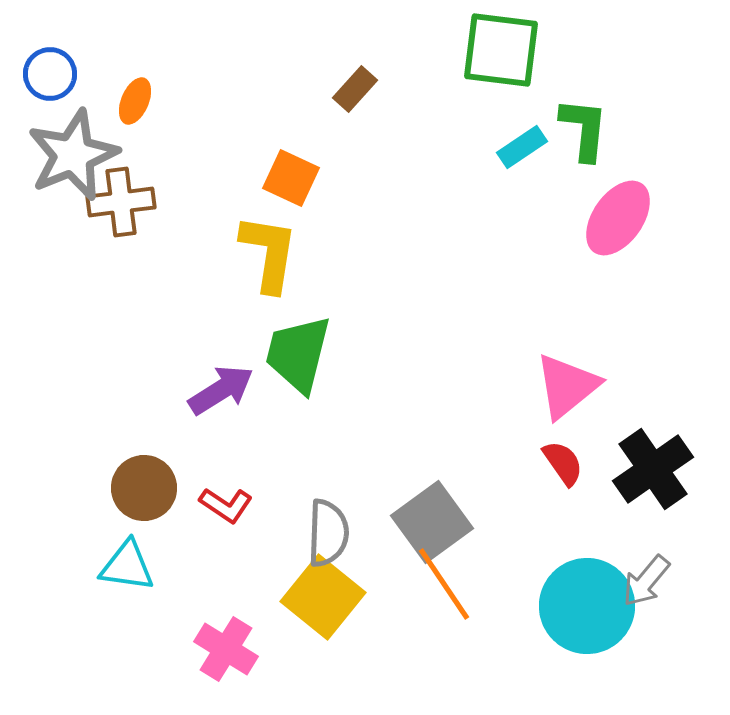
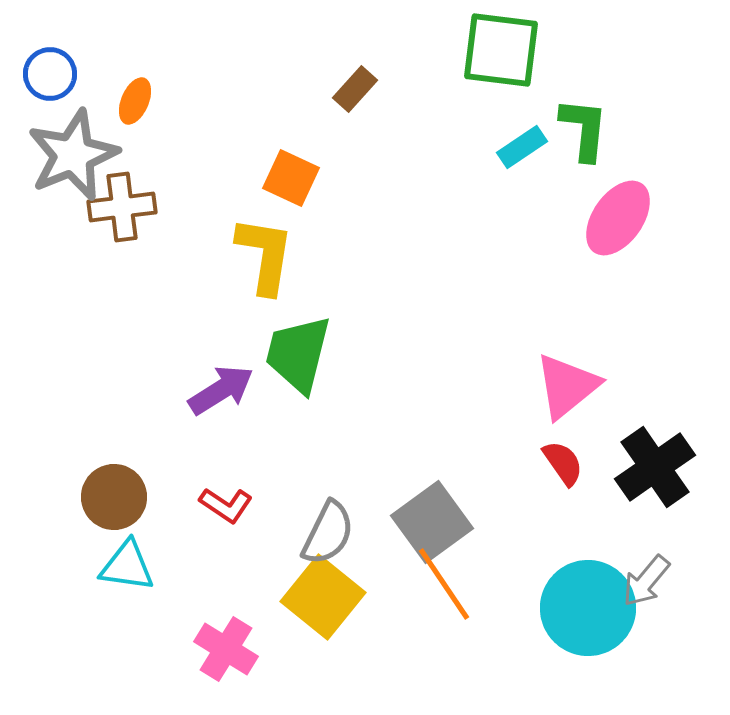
brown cross: moved 1 px right, 5 px down
yellow L-shape: moved 4 px left, 2 px down
black cross: moved 2 px right, 2 px up
brown circle: moved 30 px left, 9 px down
gray semicircle: rotated 24 degrees clockwise
cyan circle: moved 1 px right, 2 px down
